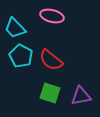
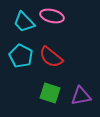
cyan trapezoid: moved 9 px right, 6 px up
red semicircle: moved 3 px up
